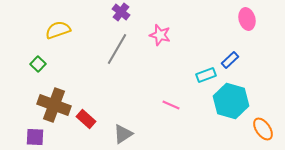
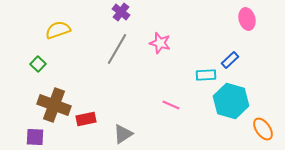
pink star: moved 8 px down
cyan rectangle: rotated 18 degrees clockwise
red rectangle: rotated 54 degrees counterclockwise
